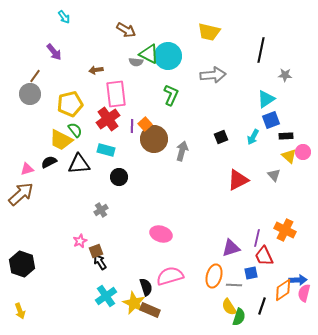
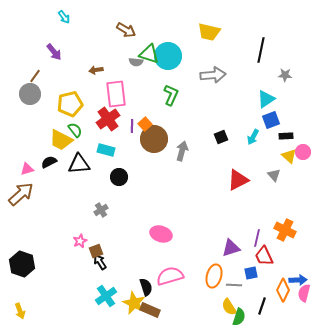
green triangle at (149, 54): rotated 10 degrees counterclockwise
orange diamond at (283, 290): rotated 30 degrees counterclockwise
